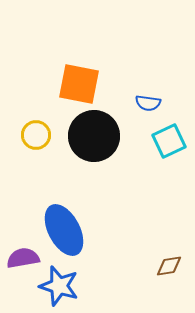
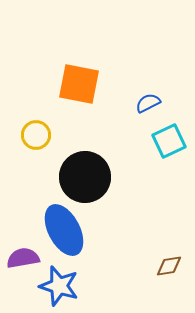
blue semicircle: rotated 145 degrees clockwise
black circle: moved 9 px left, 41 px down
